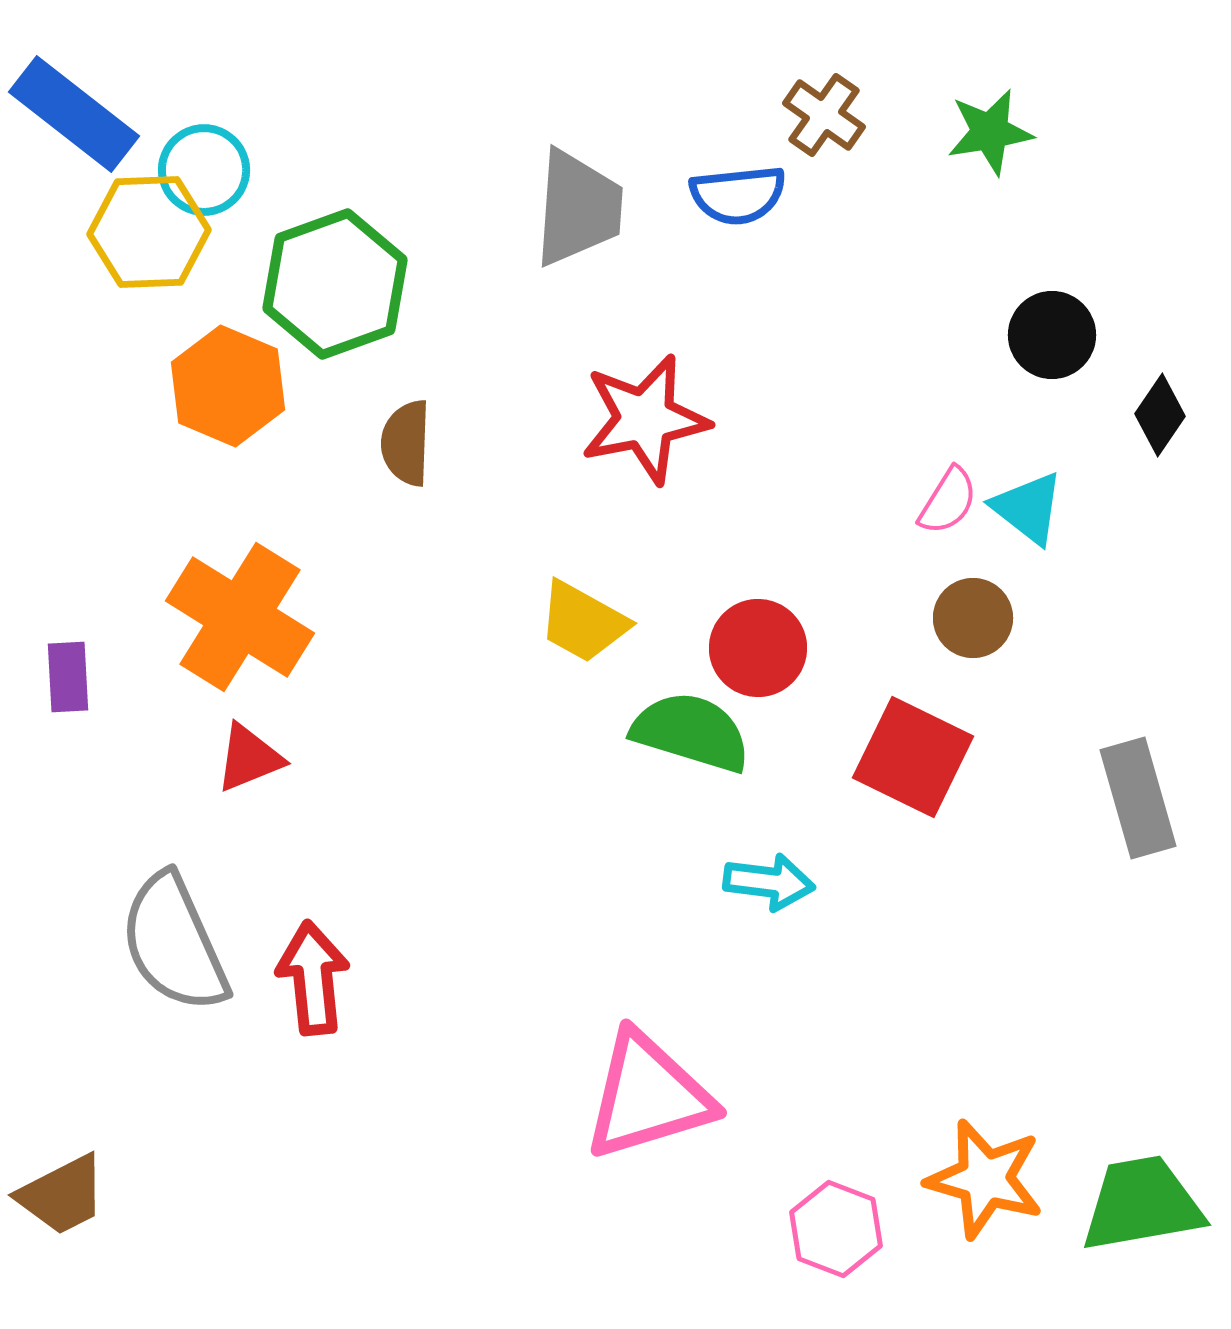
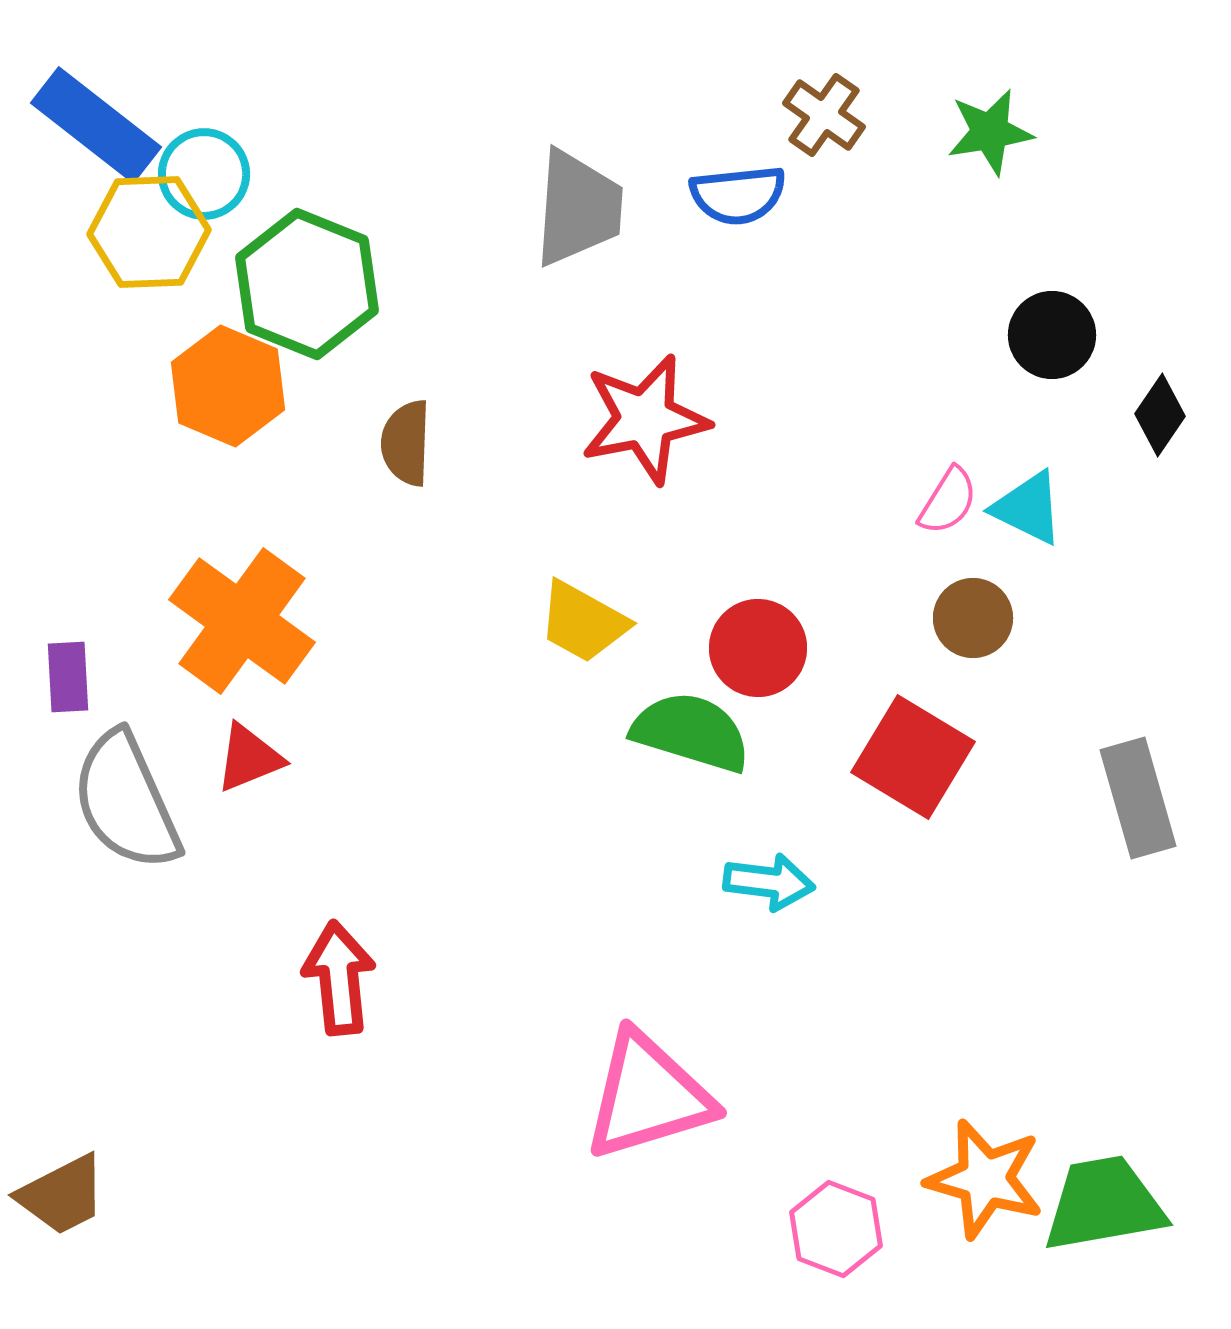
blue rectangle: moved 22 px right, 11 px down
cyan circle: moved 4 px down
green hexagon: moved 28 px left; rotated 18 degrees counterclockwise
cyan triangle: rotated 12 degrees counterclockwise
orange cross: moved 2 px right, 4 px down; rotated 4 degrees clockwise
red square: rotated 5 degrees clockwise
gray semicircle: moved 48 px left, 142 px up
red arrow: moved 26 px right
green trapezoid: moved 38 px left
